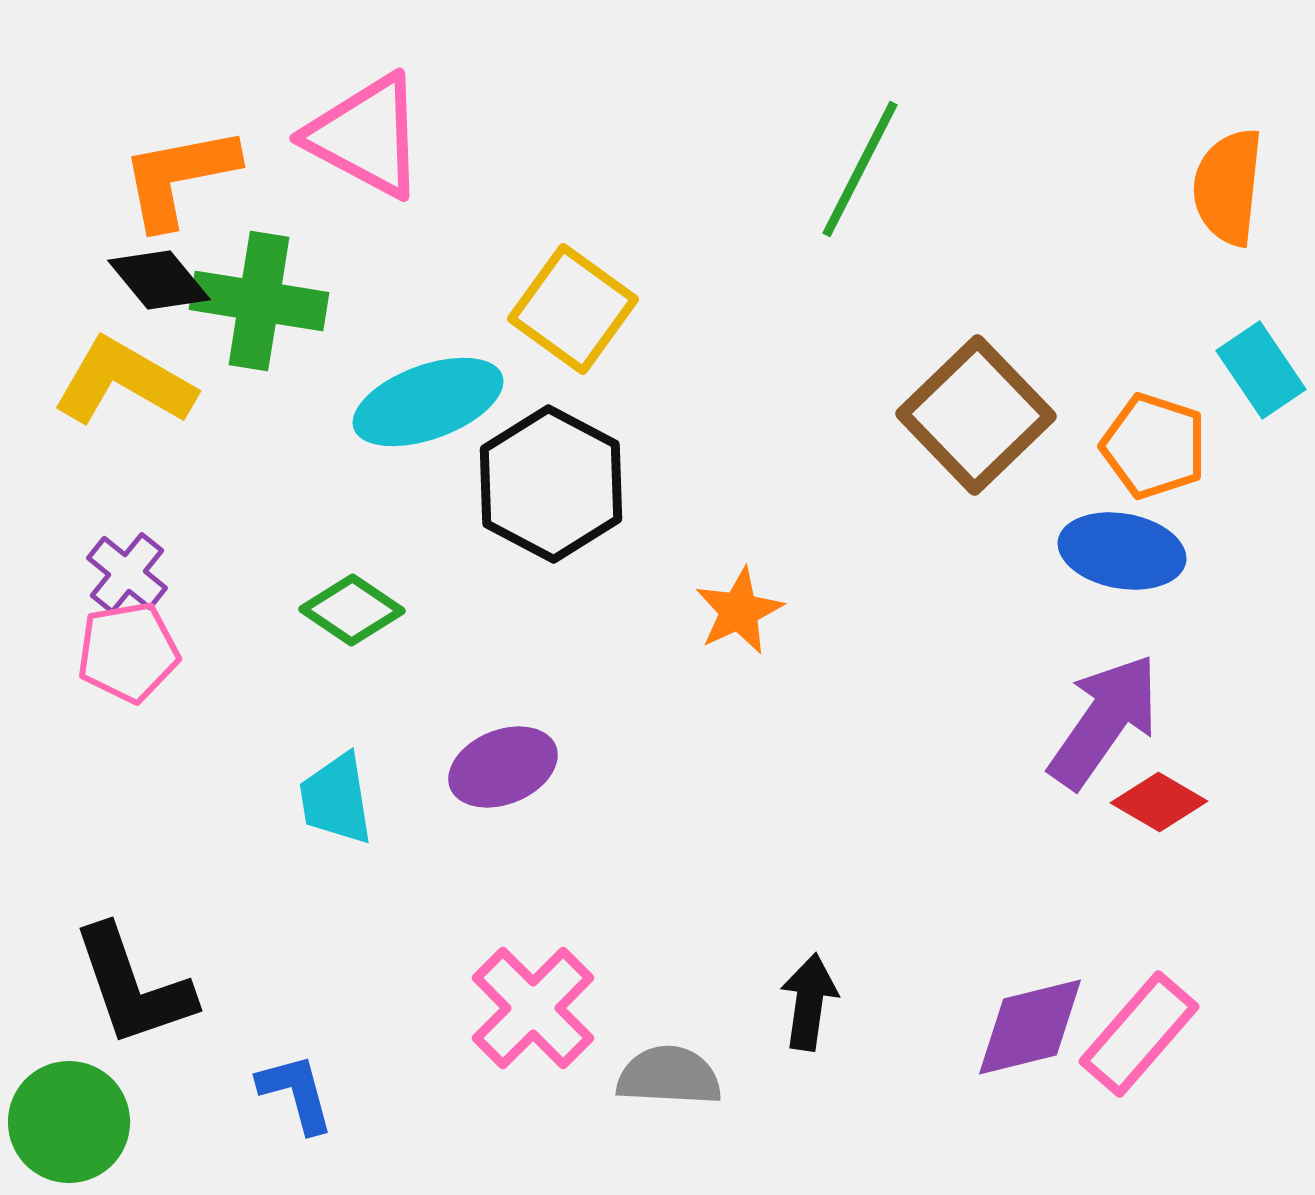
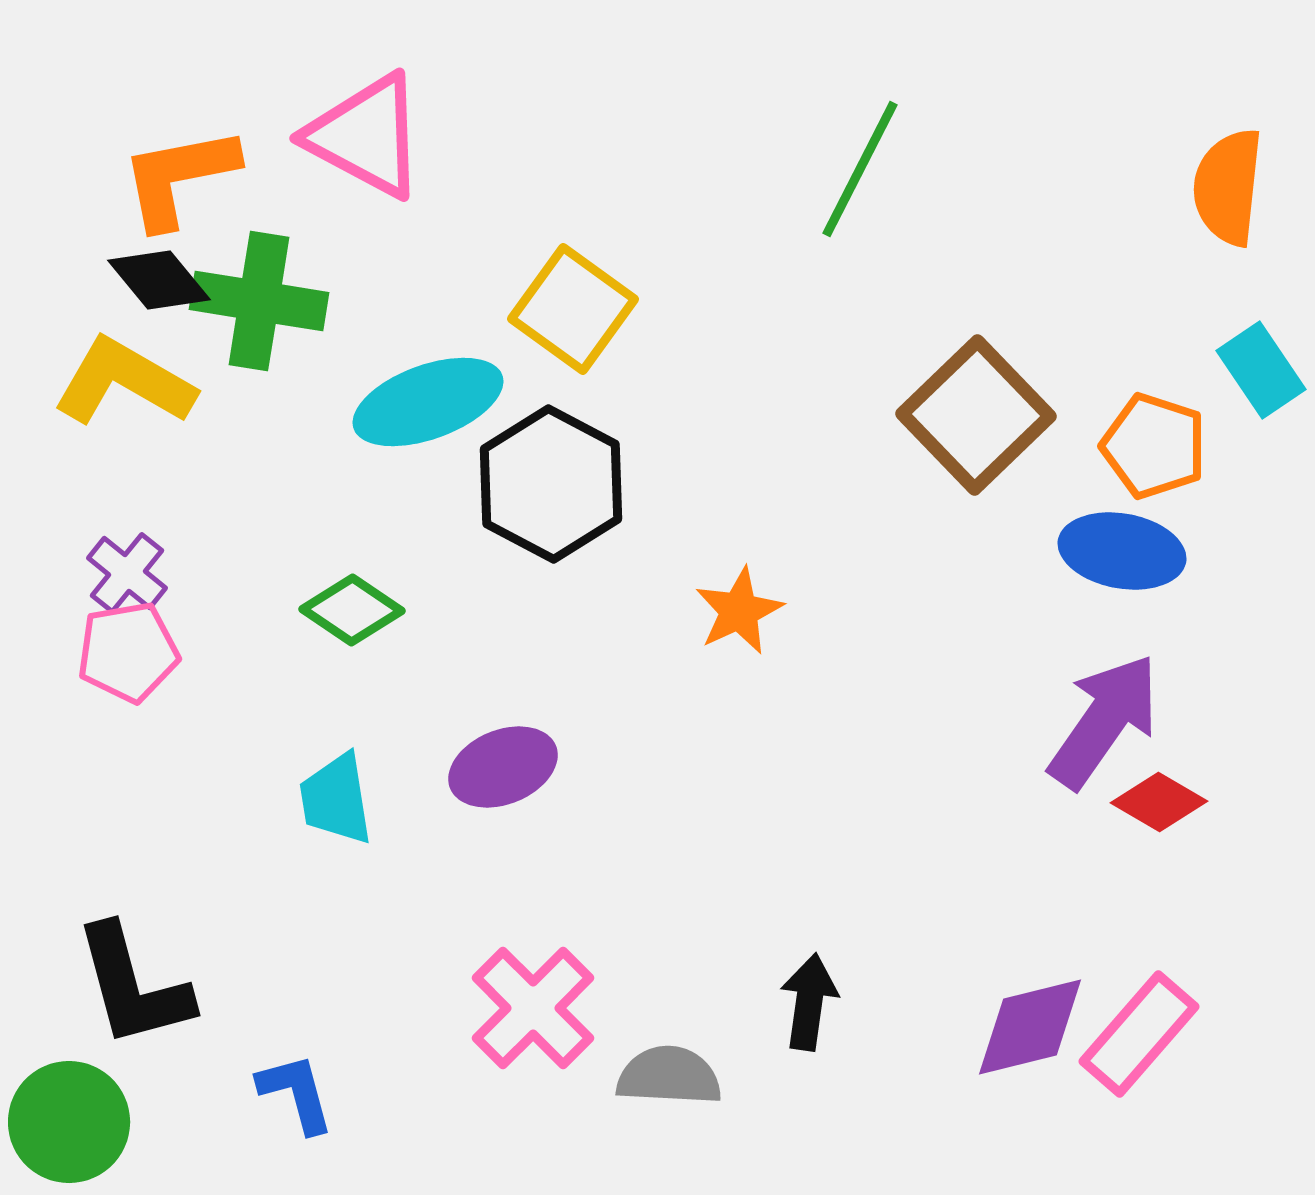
black L-shape: rotated 4 degrees clockwise
